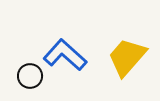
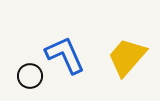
blue L-shape: rotated 24 degrees clockwise
